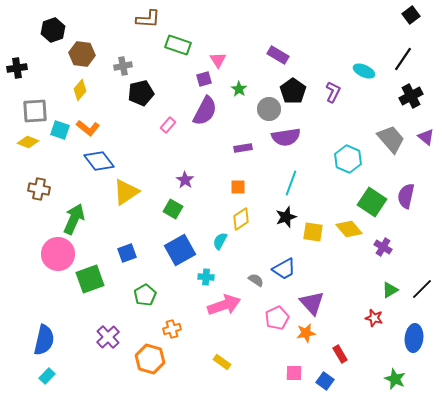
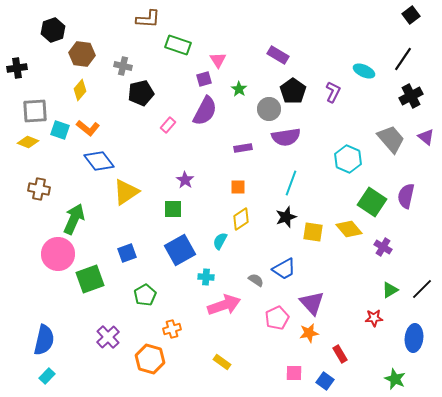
gray cross at (123, 66): rotated 24 degrees clockwise
green square at (173, 209): rotated 30 degrees counterclockwise
red star at (374, 318): rotated 18 degrees counterclockwise
orange star at (306, 333): moved 3 px right
